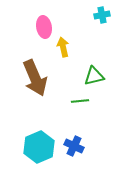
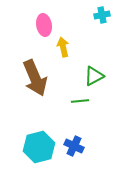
pink ellipse: moved 2 px up
green triangle: rotated 15 degrees counterclockwise
cyan hexagon: rotated 8 degrees clockwise
